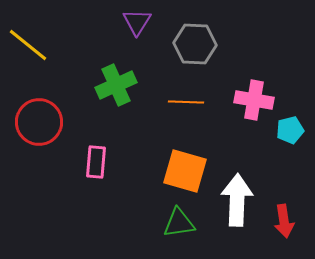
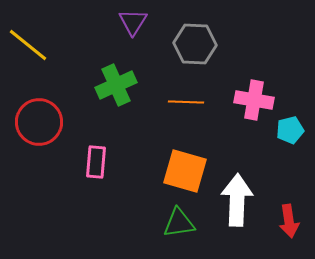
purple triangle: moved 4 px left
red arrow: moved 5 px right
